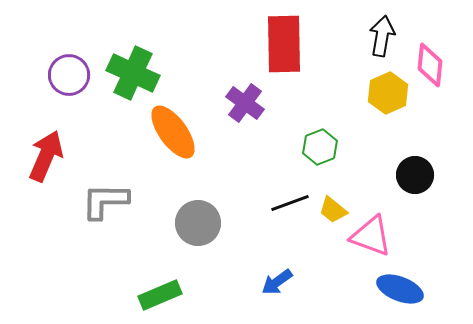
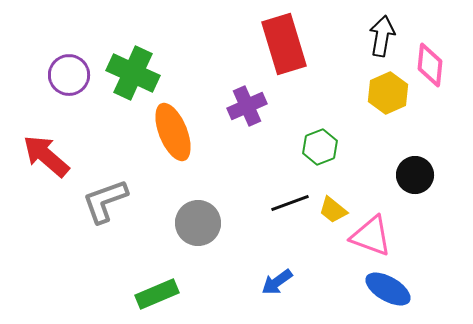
red rectangle: rotated 16 degrees counterclockwise
purple cross: moved 2 px right, 3 px down; rotated 30 degrees clockwise
orange ellipse: rotated 14 degrees clockwise
red arrow: rotated 72 degrees counterclockwise
gray L-shape: rotated 21 degrees counterclockwise
blue ellipse: moved 12 px left; rotated 9 degrees clockwise
green rectangle: moved 3 px left, 1 px up
